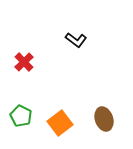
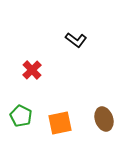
red cross: moved 8 px right, 8 px down
orange square: rotated 25 degrees clockwise
